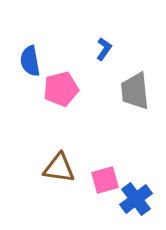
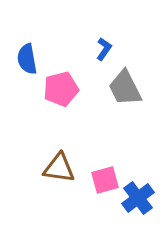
blue semicircle: moved 3 px left, 2 px up
gray trapezoid: moved 10 px left, 3 px up; rotated 21 degrees counterclockwise
blue cross: moved 2 px right, 1 px up
